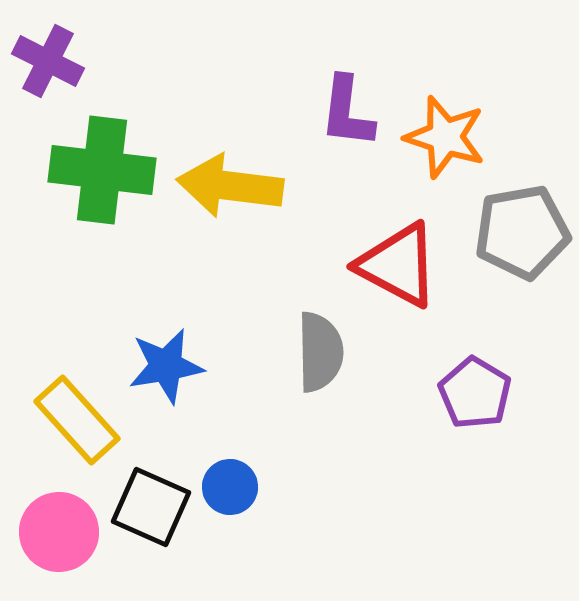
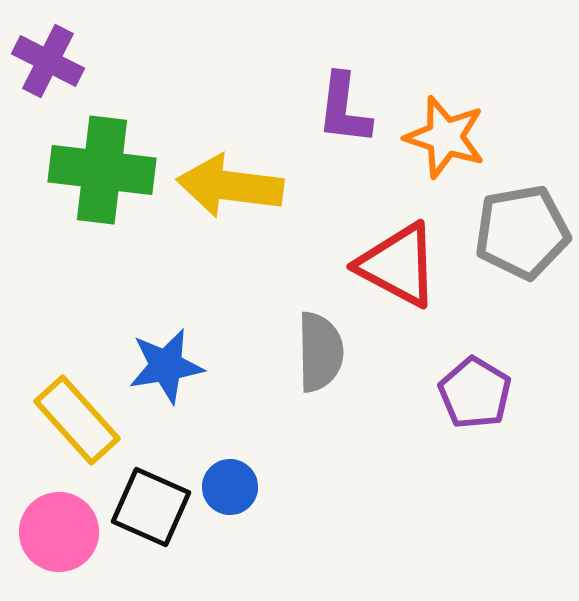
purple L-shape: moved 3 px left, 3 px up
